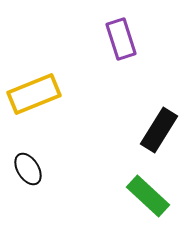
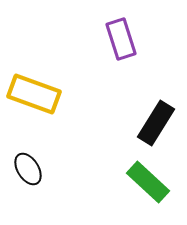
yellow rectangle: rotated 42 degrees clockwise
black rectangle: moved 3 px left, 7 px up
green rectangle: moved 14 px up
